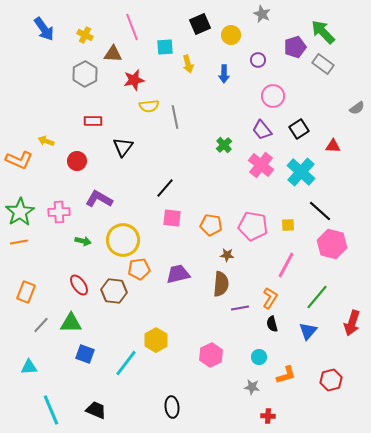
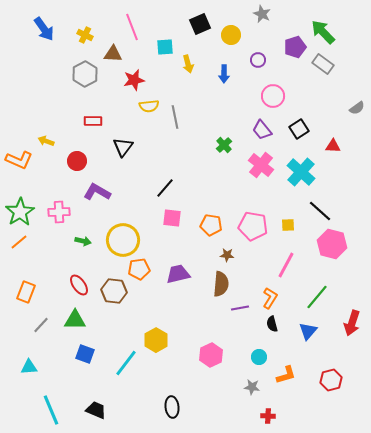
purple L-shape at (99, 199): moved 2 px left, 7 px up
orange line at (19, 242): rotated 30 degrees counterclockwise
green triangle at (71, 323): moved 4 px right, 3 px up
